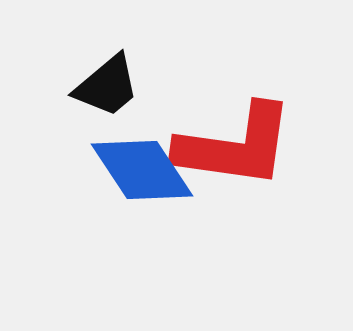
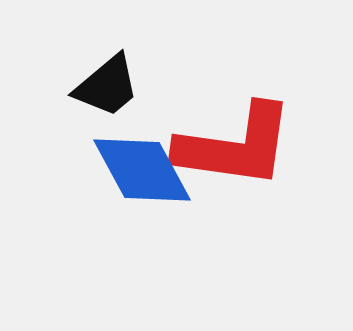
blue diamond: rotated 5 degrees clockwise
